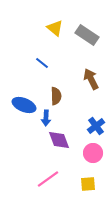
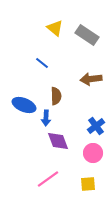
brown arrow: rotated 70 degrees counterclockwise
purple diamond: moved 1 px left, 1 px down
